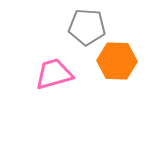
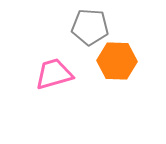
gray pentagon: moved 3 px right
